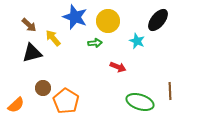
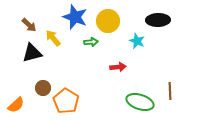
black ellipse: rotated 50 degrees clockwise
green arrow: moved 4 px left, 1 px up
red arrow: rotated 28 degrees counterclockwise
